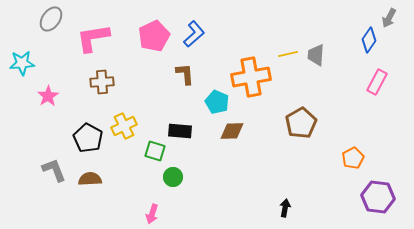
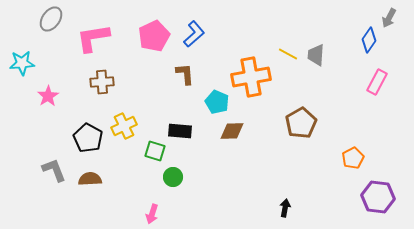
yellow line: rotated 42 degrees clockwise
